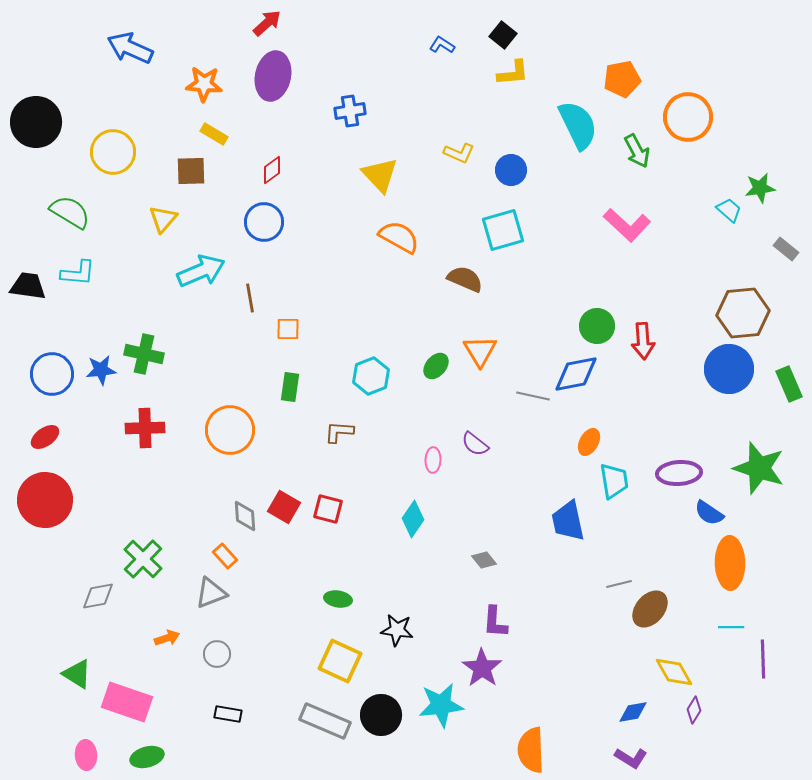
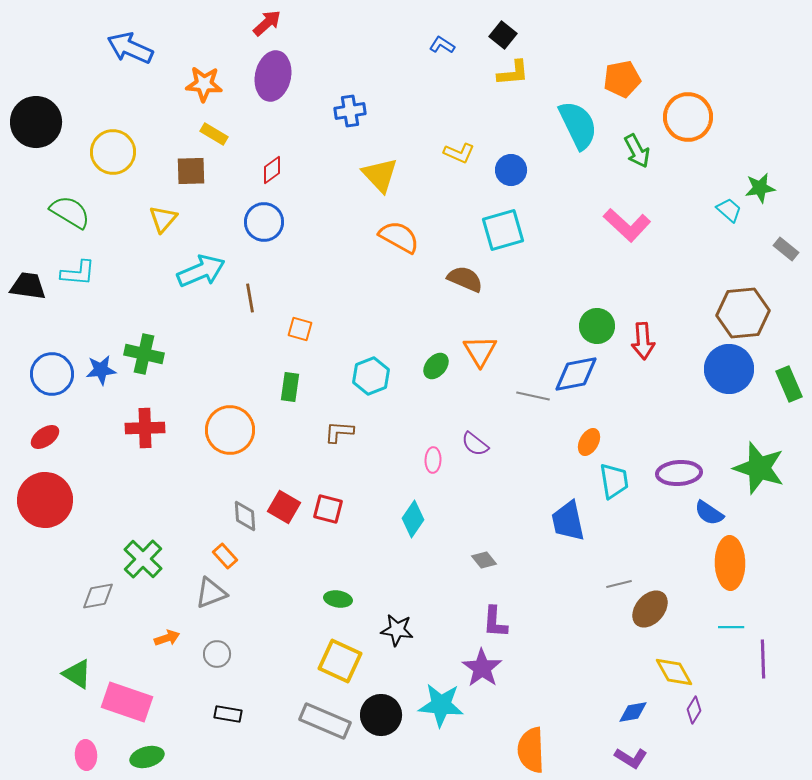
orange square at (288, 329): moved 12 px right; rotated 15 degrees clockwise
cyan star at (441, 705): rotated 12 degrees clockwise
